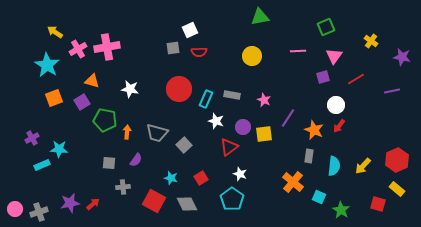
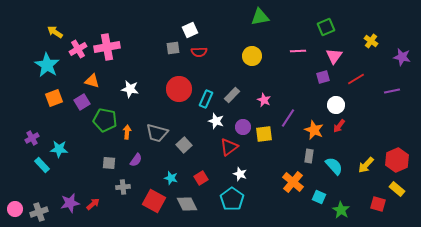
gray rectangle at (232, 95): rotated 56 degrees counterclockwise
cyan rectangle at (42, 165): rotated 70 degrees clockwise
cyan semicircle at (334, 166): rotated 48 degrees counterclockwise
yellow arrow at (363, 166): moved 3 px right, 1 px up
